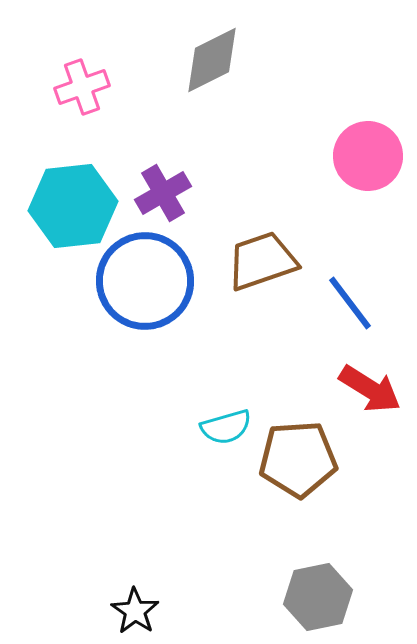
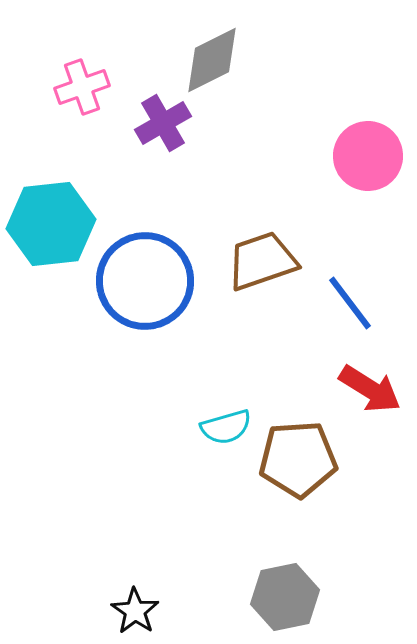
purple cross: moved 70 px up
cyan hexagon: moved 22 px left, 18 px down
gray hexagon: moved 33 px left
